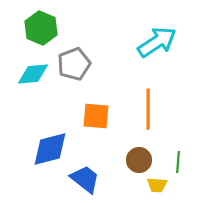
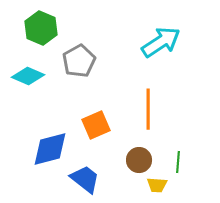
cyan arrow: moved 4 px right
gray pentagon: moved 5 px right, 3 px up; rotated 8 degrees counterclockwise
cyan diamond: moved 5 px left, 2 px down; rotated 28 degrees clockwise
orange square: moved 9 px down; rotated 28 degrees counterclockwise
